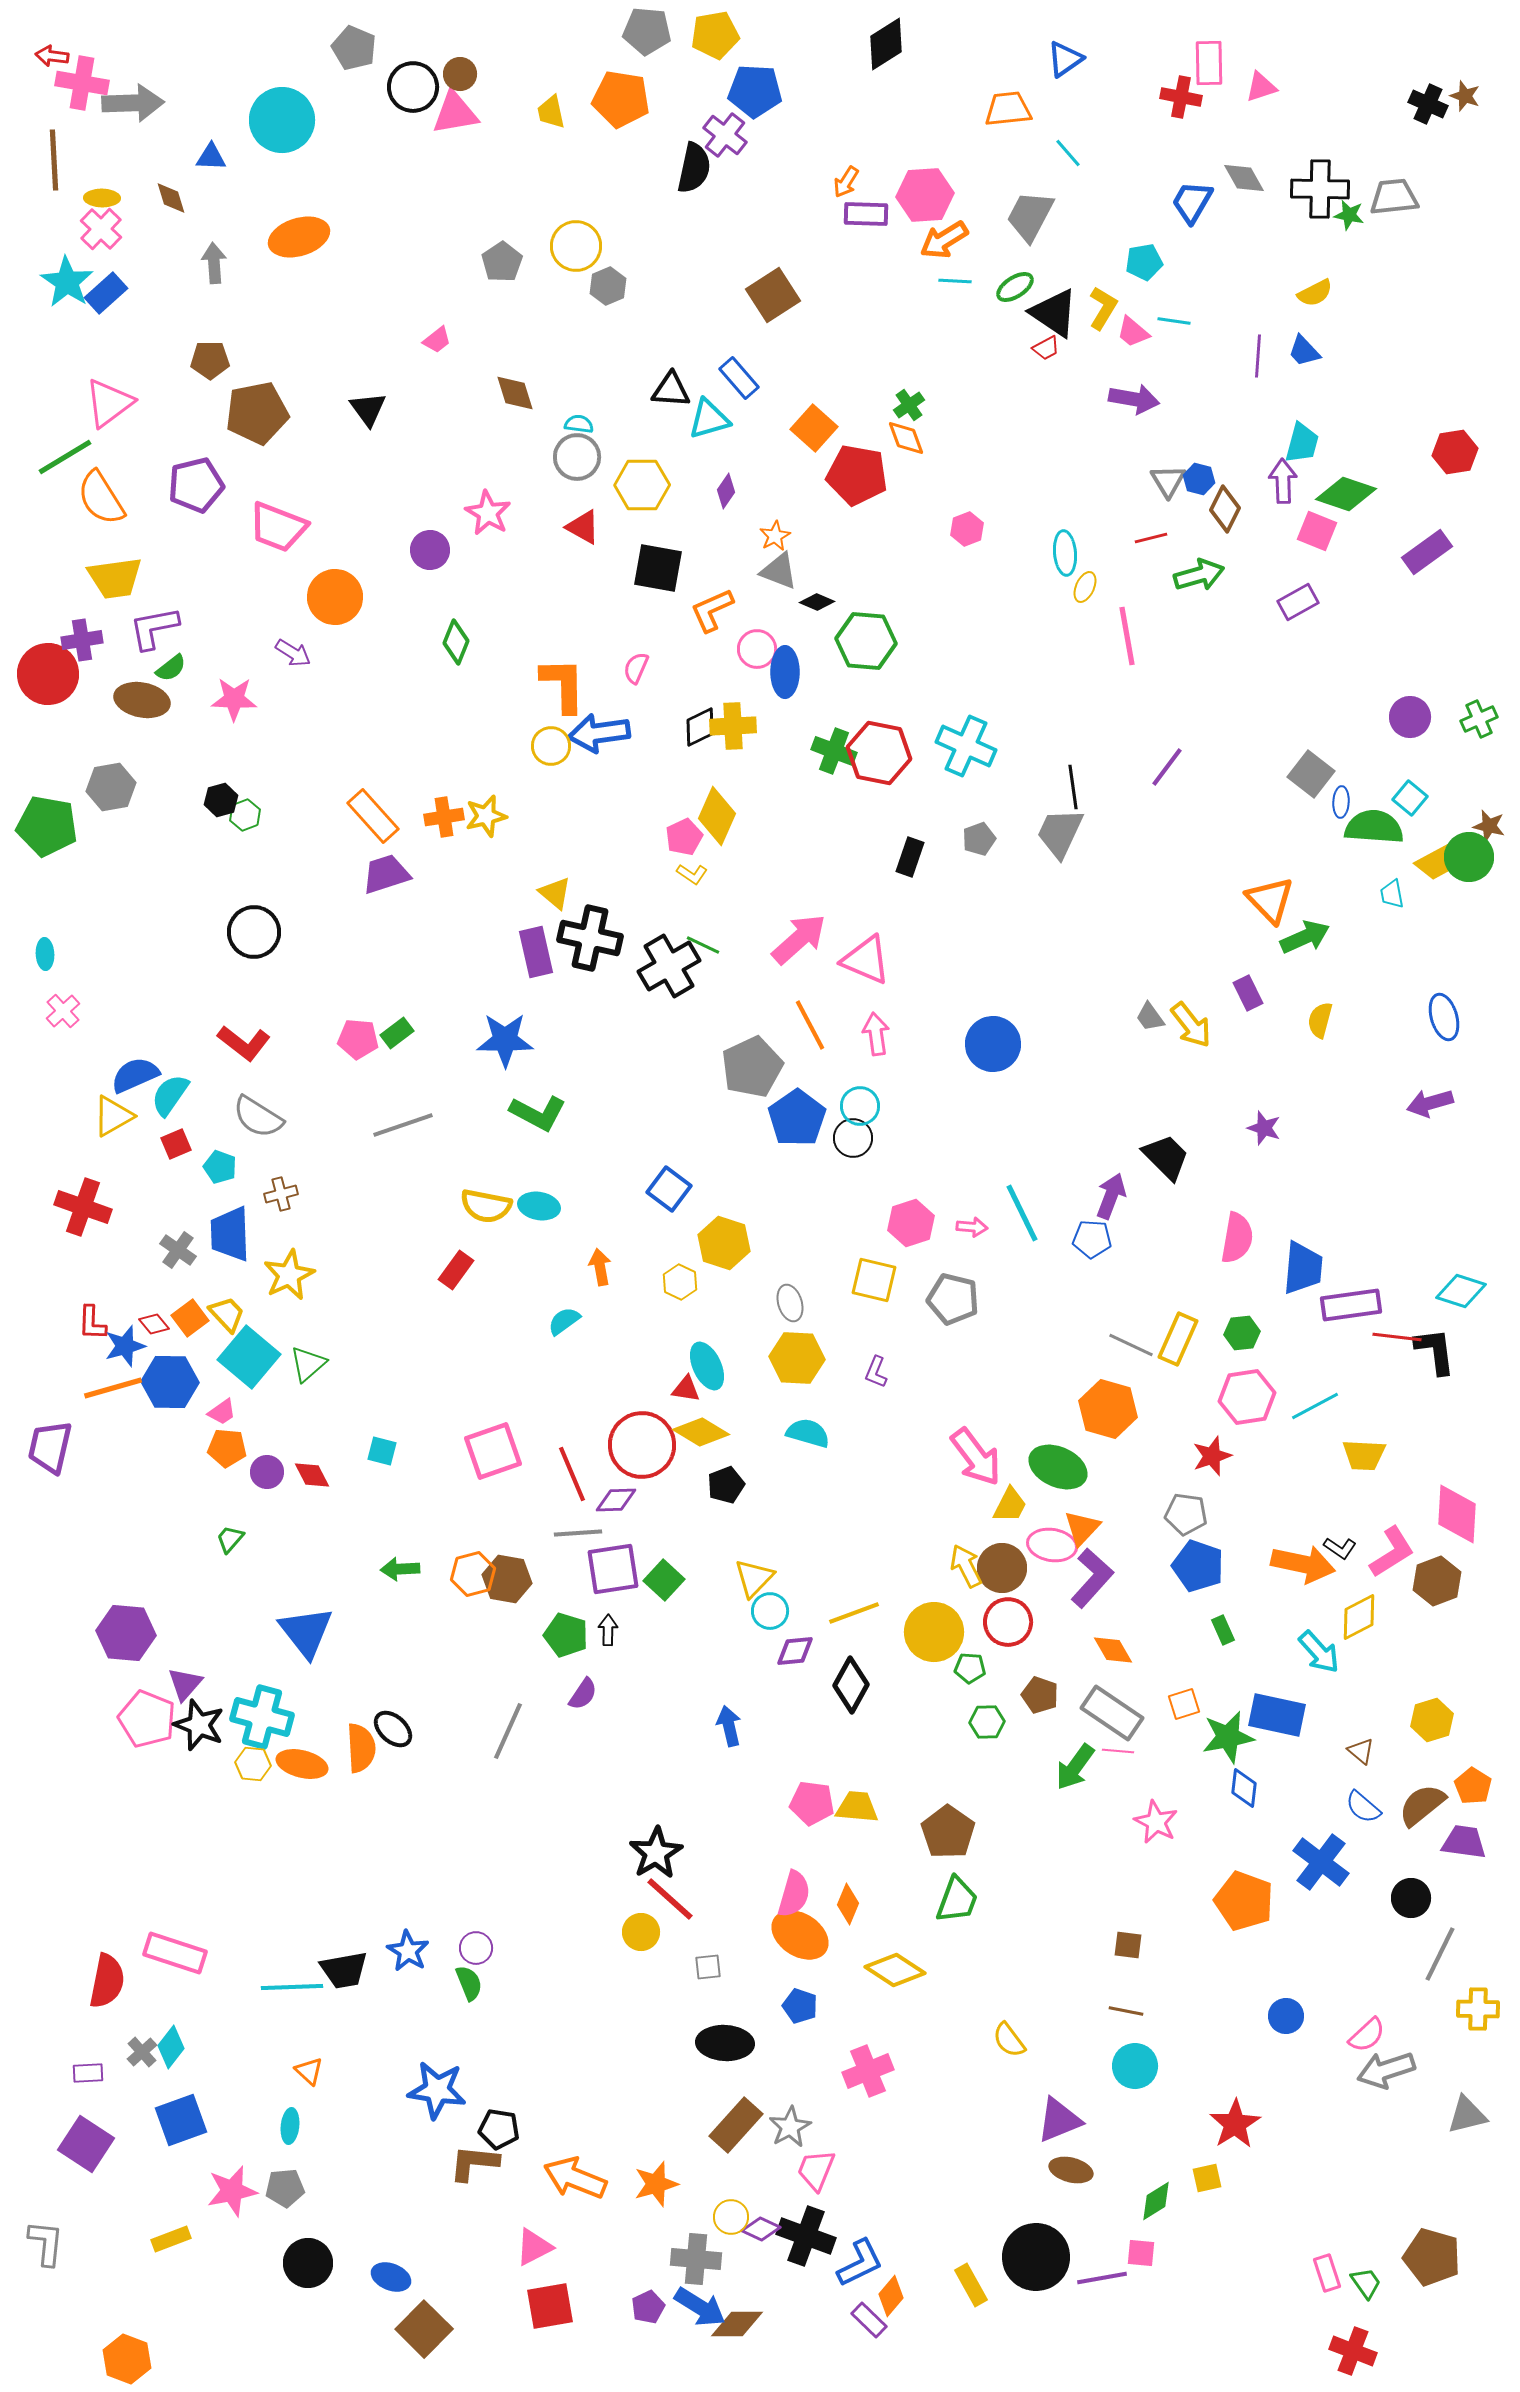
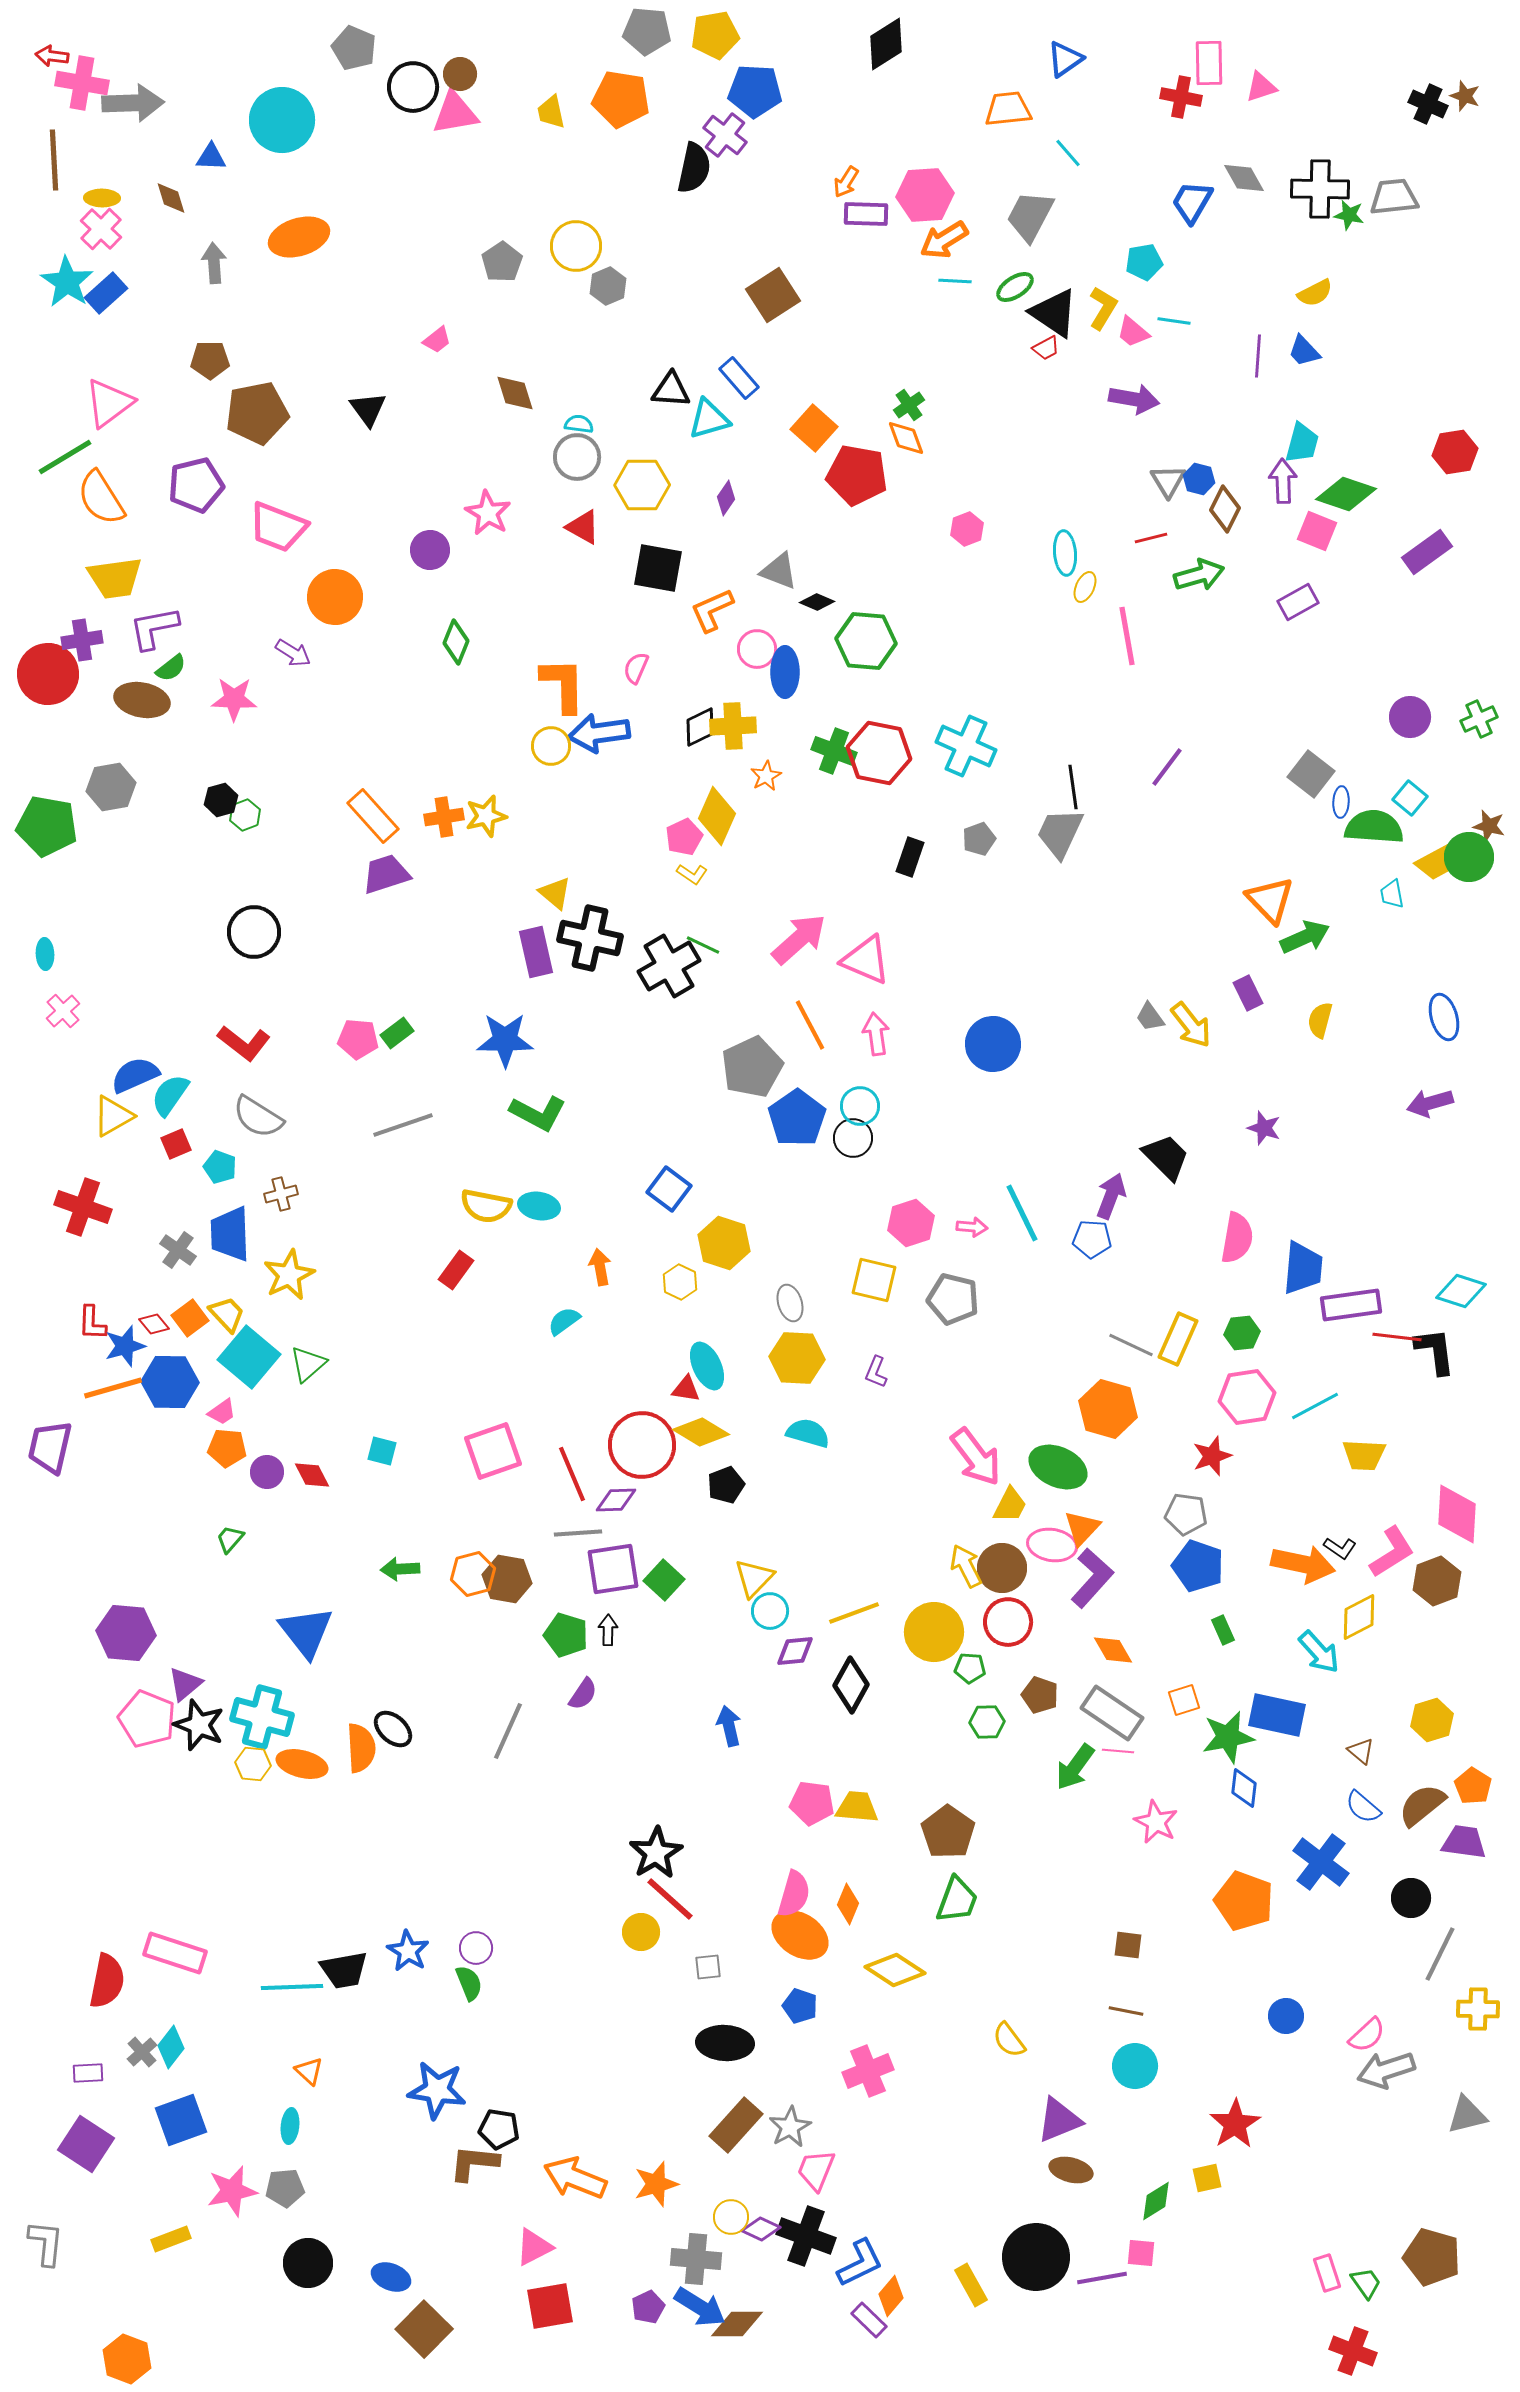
purple diamond at (726, 491): moved 7 px down
orange star at (775, 536): moved 9 px left, 240 px down
purple triangle at (185, 1684): rotated 9 degrees clockwise
orange square at (1184, 1704): moved 4 px up
